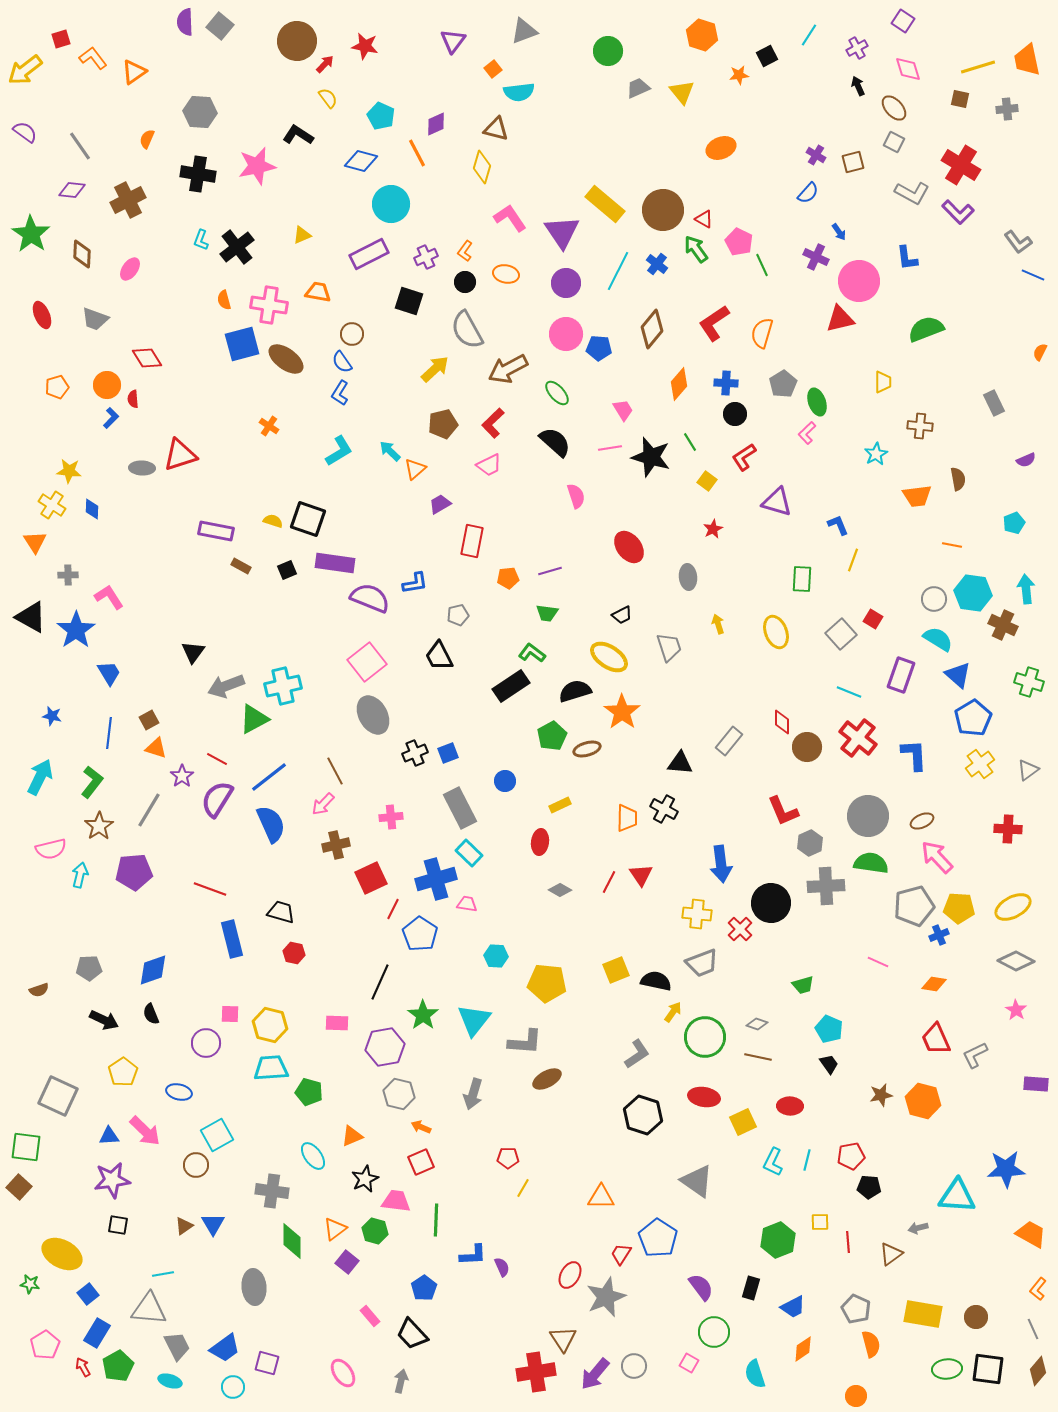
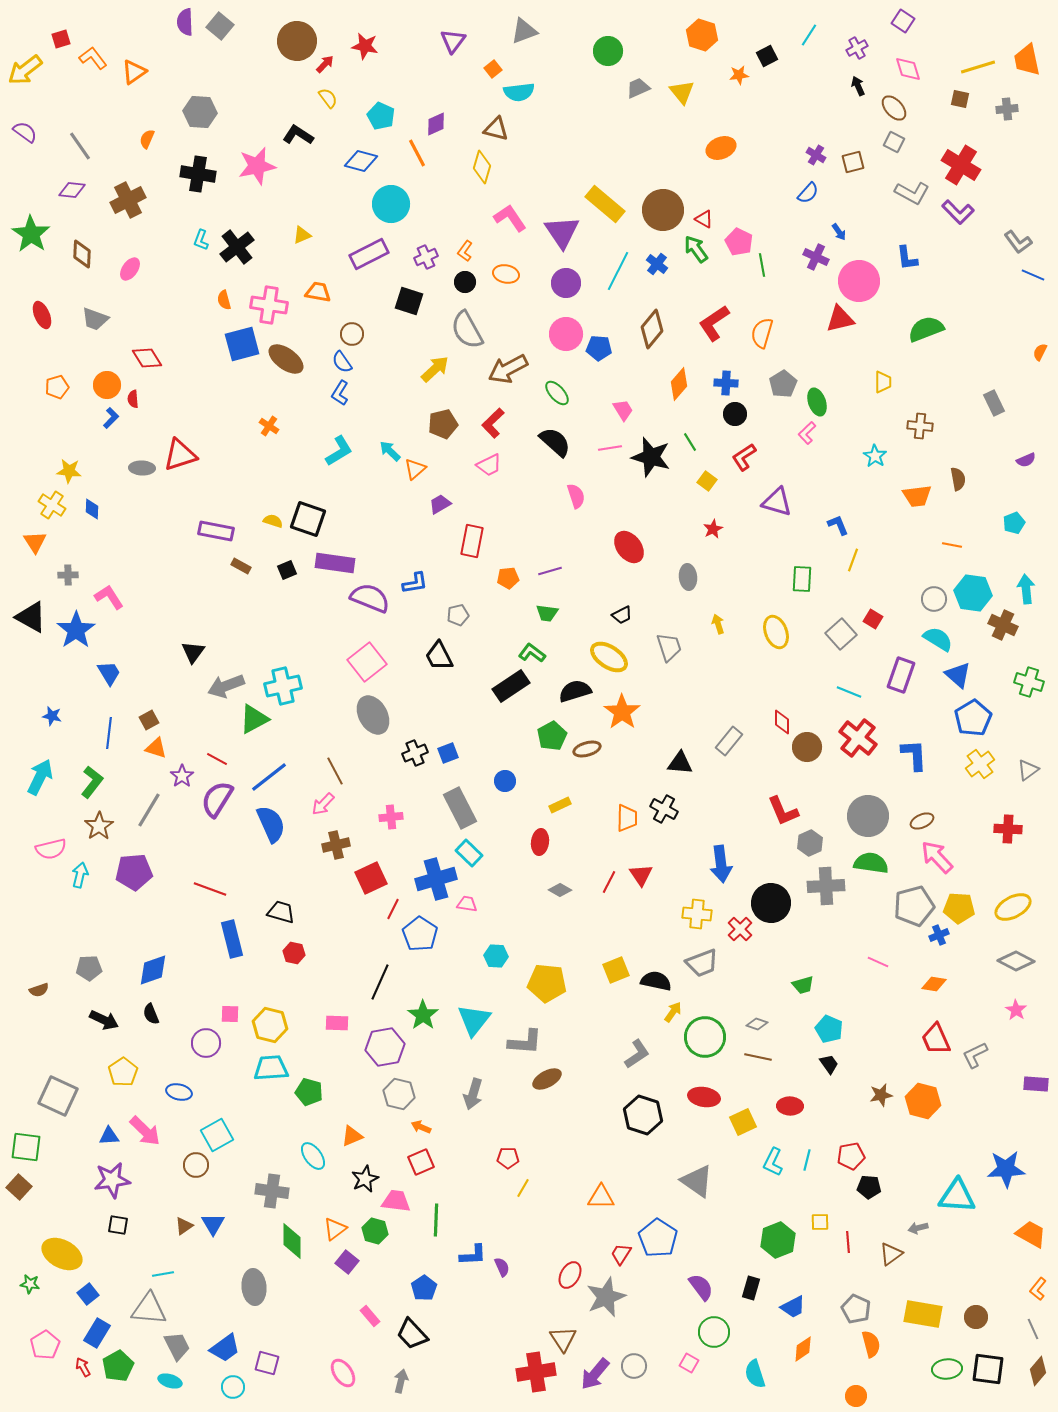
green line at (762, 265): rotated 15 degrees clockwise
cyan star at (876, 454): moved 1 px left, 2 px down; rotated 10 degrees counterclockwise
